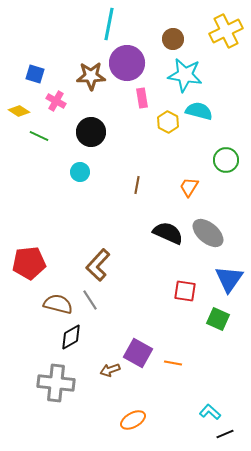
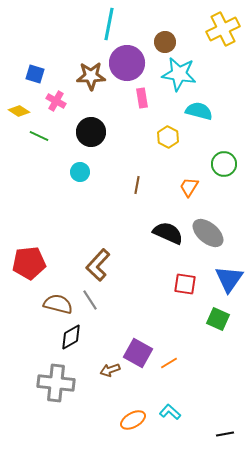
yellow cross: moved 3 px left, 2 px up
brown circle: moved 8 px left, 3 px down
cyan star: moved 6 px left, 1 px up
yellow hexagon: moved 15 px down
green circle: moved 2 px left, 4 px down
red square: moved 7 px up
orange line: moved 4 px left; rotated 42 degrees counterclockwise
cyan L-shape: moved 40 px left
black line: rotated 12 degrees clockwise
